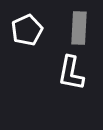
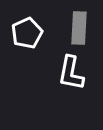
white pentagon: moved 3 px down
